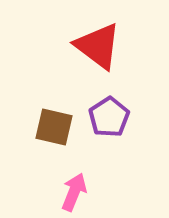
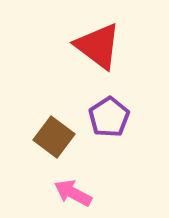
brown square: moved 10 px down; rotated 24 degrees clockwise
pink arrow: moved 1 px left, 1 px down; rotated 84 degrees counterclockwise
